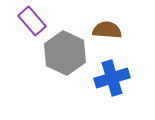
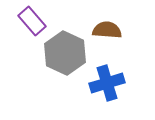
blue cross: moved 5 px left, 5 px down
